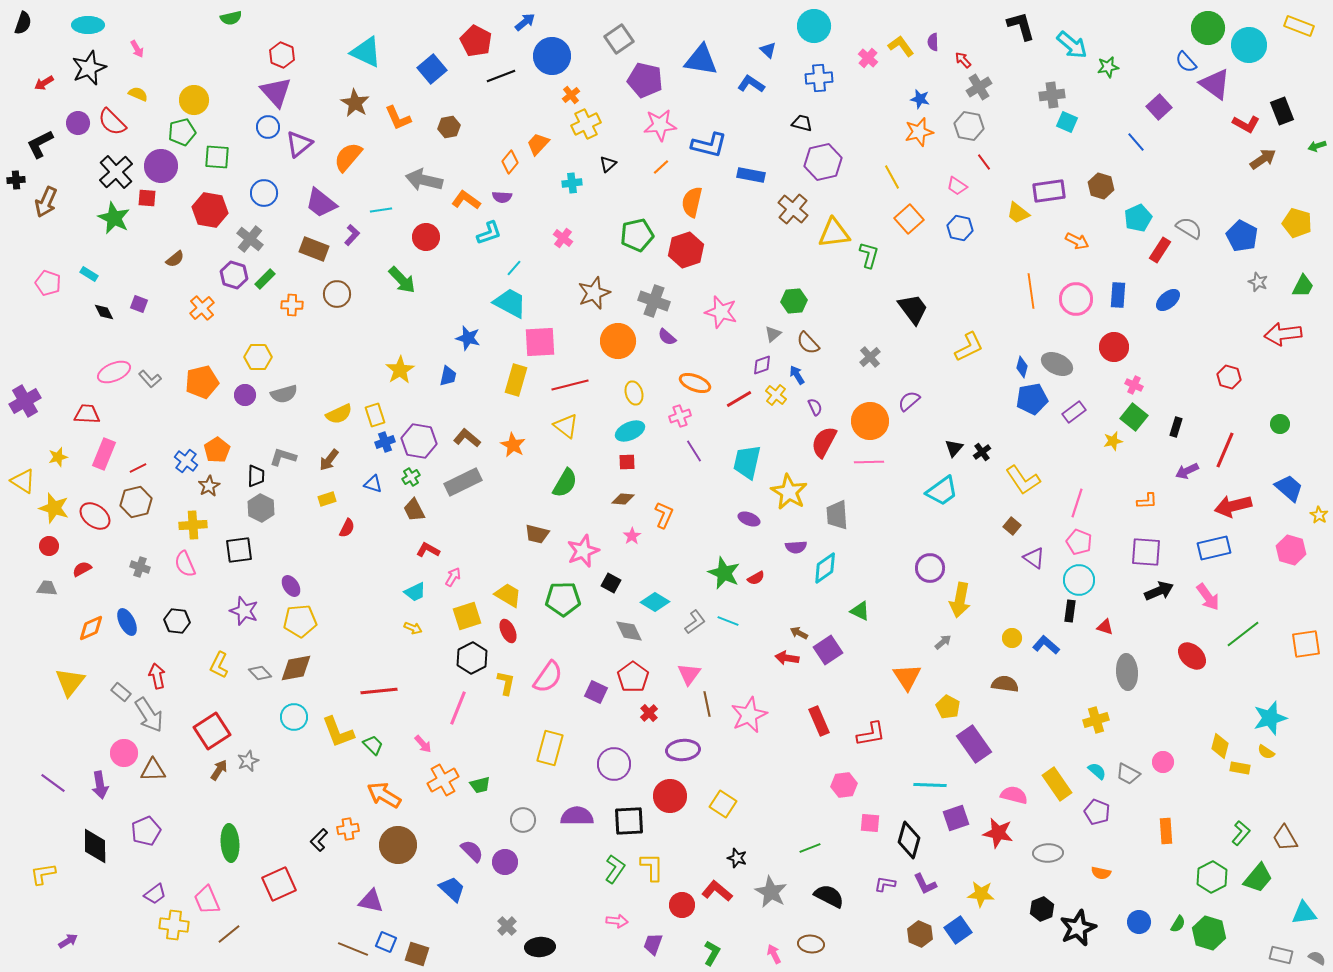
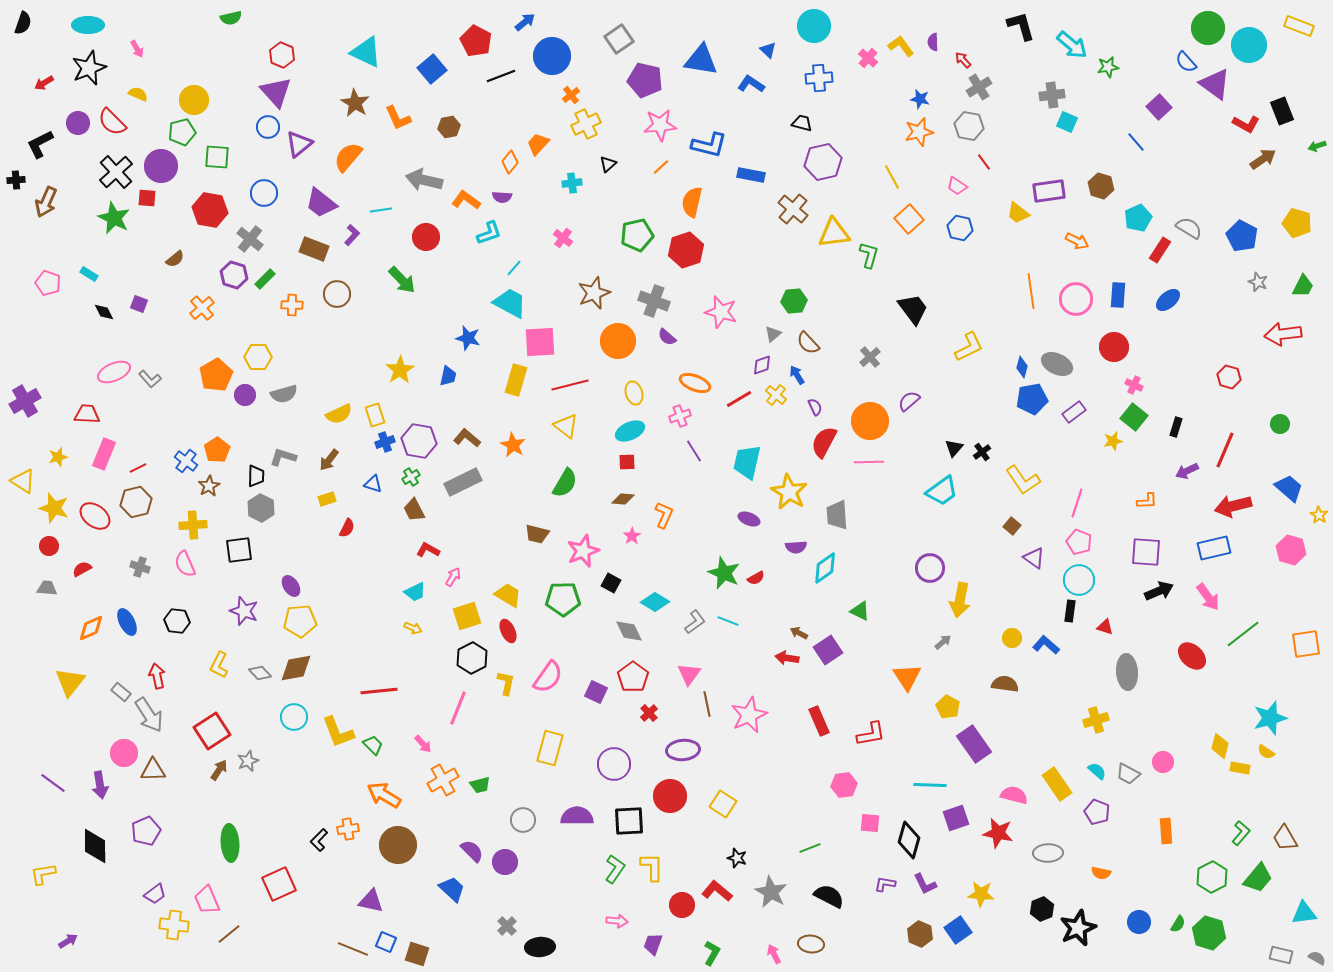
orange pentagon at (202, 382): moved 14 px right, 7 px up; rotated 16 degrees counterclockwise
